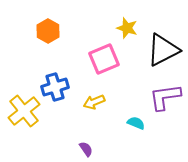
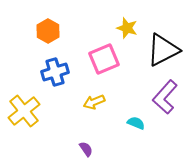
blue cross: moved 15 px up
purple L-shape: rotated 40 degrees counterclockwise
